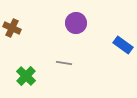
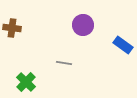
purple circle: moved 7 px right, 2 px down
brown cross: rotated 18 degrees counterclockwise
green cross: moved 6 px down
